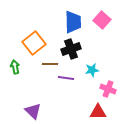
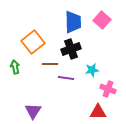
orange square: moved 1 px left, 1 px up
purple triangle: rotated 18 degrees clockwise
